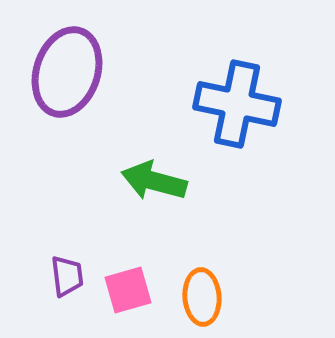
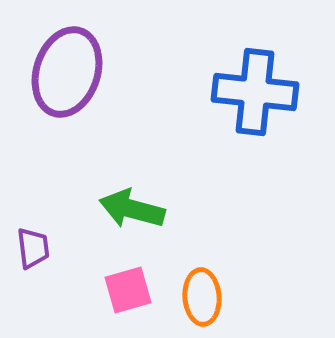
blue cross: moved 18 px right, 12 px up; rotated 6 degrees counterclockwise
green arrow: moved 22 px left, 28 px down
purple trapezoid: moved 34 px left, 28 px up
